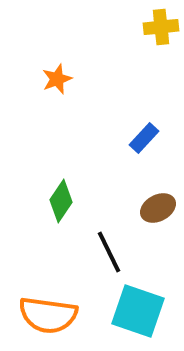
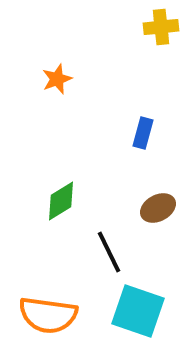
blue rectangle: moved 1 px left, 5 px up; rotated 28 degrees counterclockwise
green diamond: rotated 24 degrees clockwise
